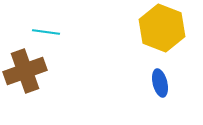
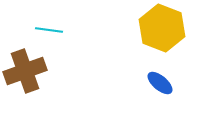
cyan line: moved 3 px right, 2 px up
blue ellipse: rotated 36 degrees counterclockwise
